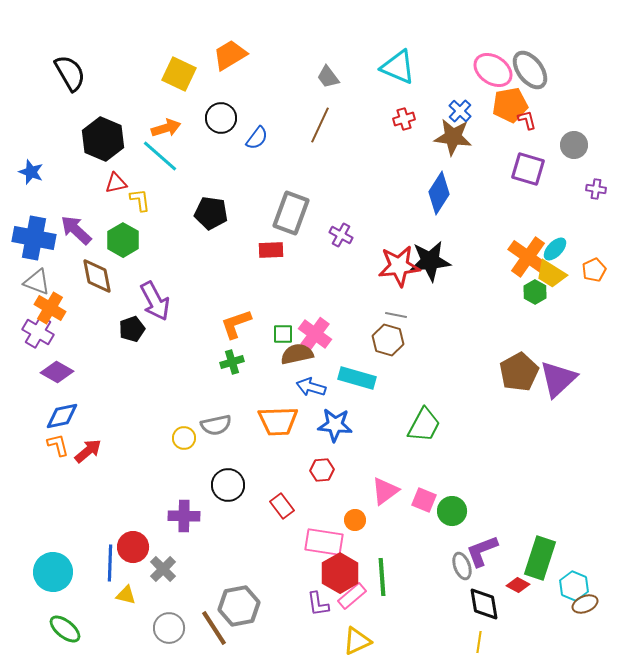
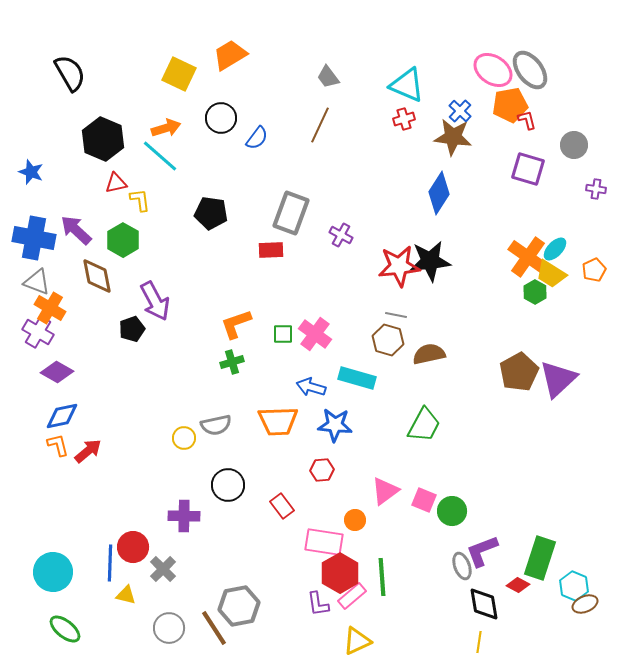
cyan triangle at (398, 67): moved 9 px right, 18 px down
brown semicircle at (297, 354): moved 132 px right
